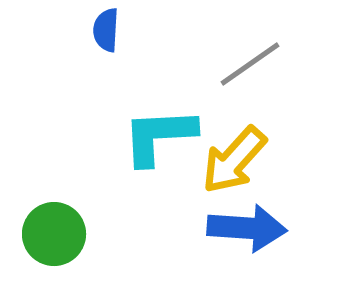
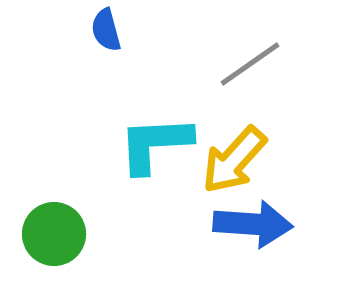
blue semicircle: rotated 18 degrees counterclockwise
cyan L-shape: moved 4 px left, 8 px down
blue arrow: moved 6 px right, 4 px up
